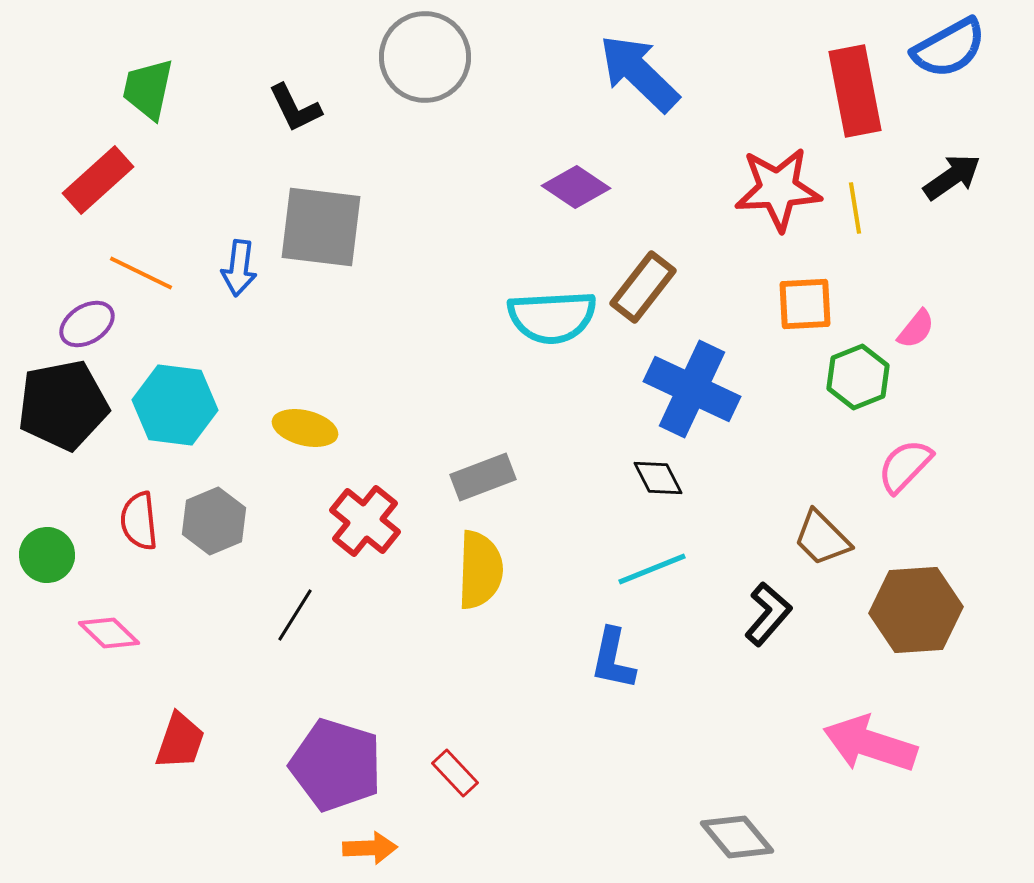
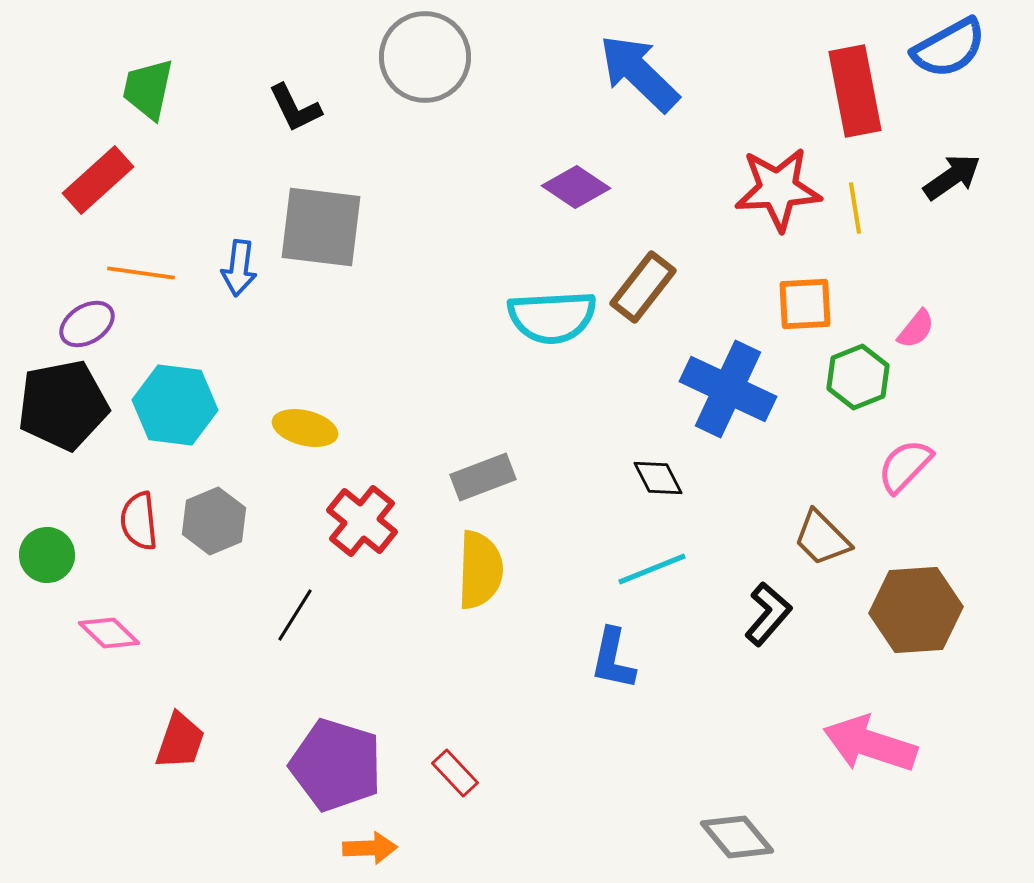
orange line at (141, 273): rotated 18 degrees counterclockwise
blue cross at (692, 389): moved 36 px right
red cross at (365, 521): moved 3 px left
